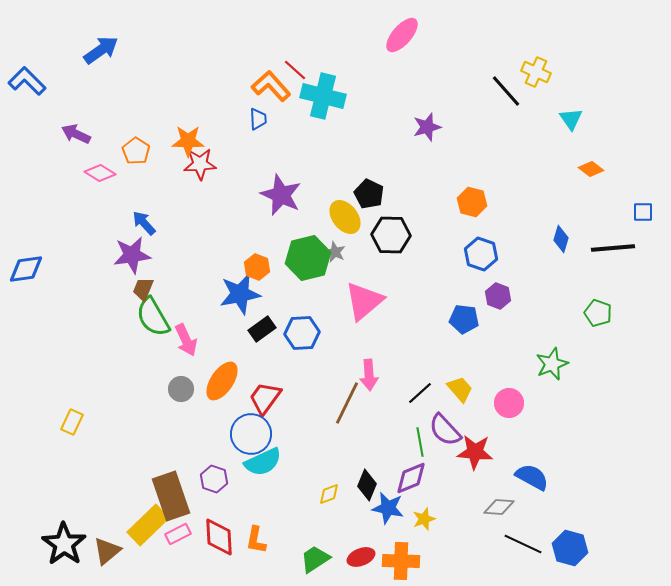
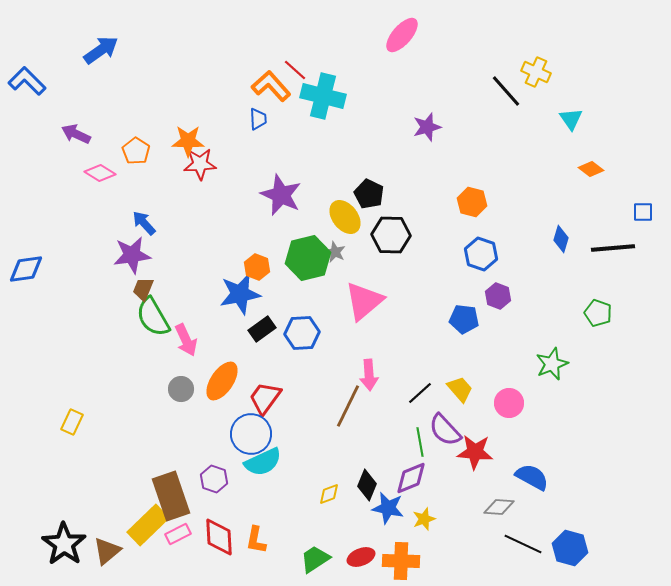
brown line at (347, 403): moved 1 px right, 3 px down
